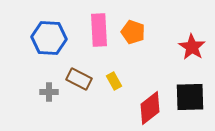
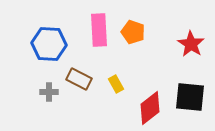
blue hexagon: moved 6 px down
red star: moved 1 px left, 3 px up
yellow rectangle: moved 2 px right, 3 px down
black square: rotated 8 degrees clockwise
